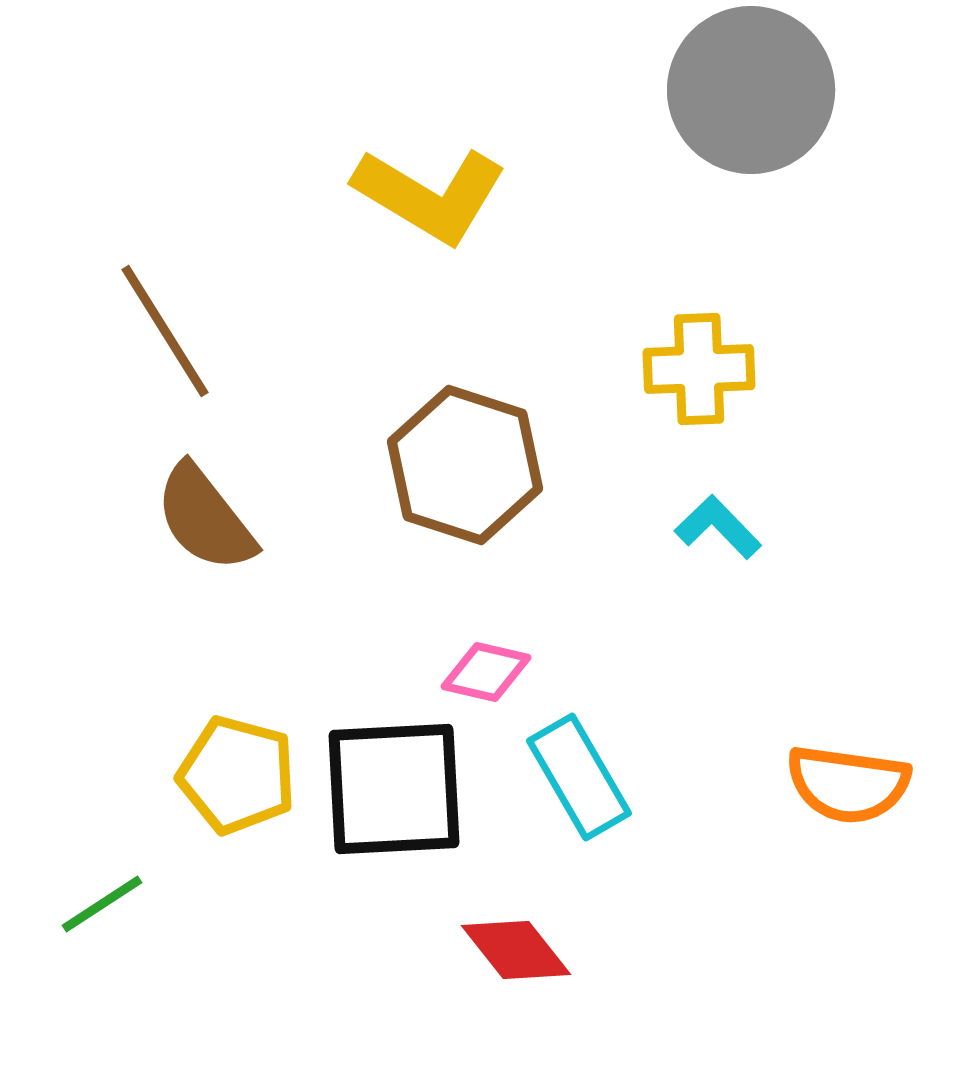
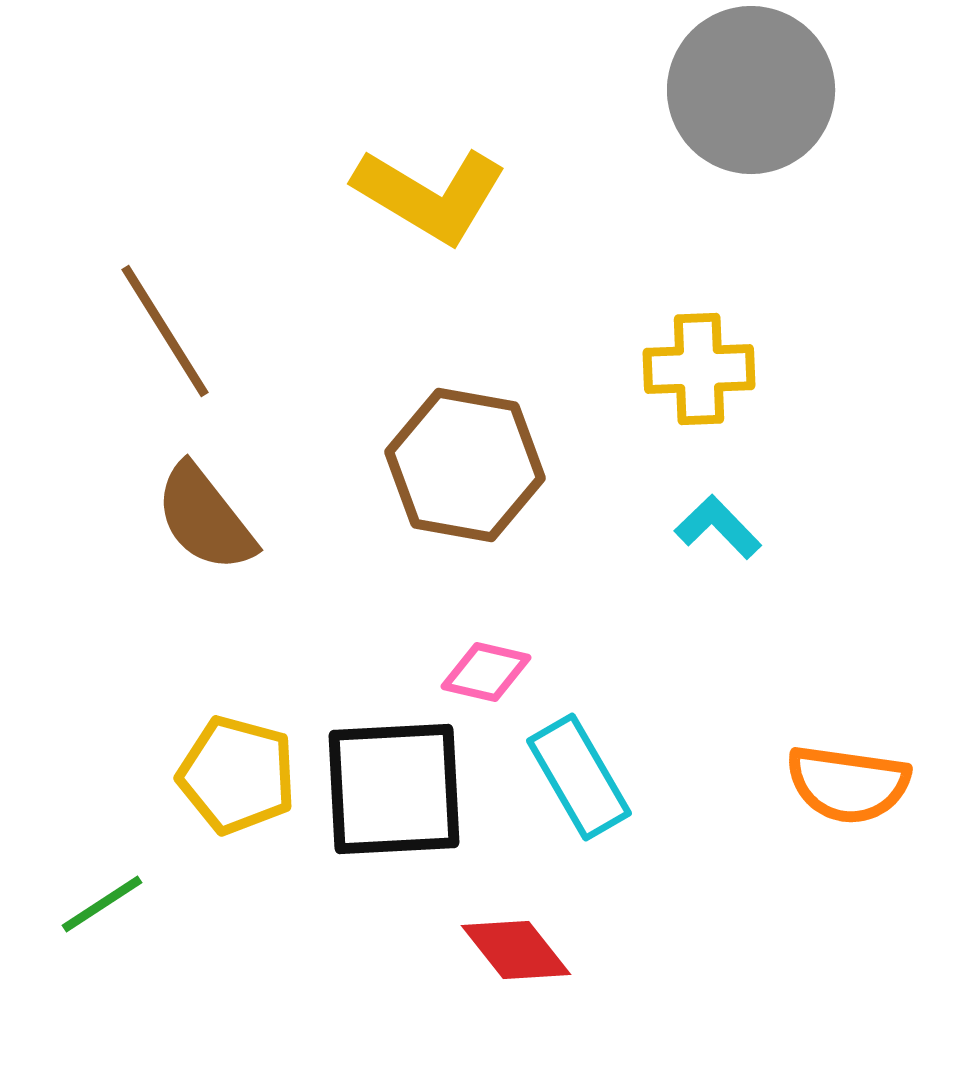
brown hexagon: rotated 8 degrees counterclockwise
